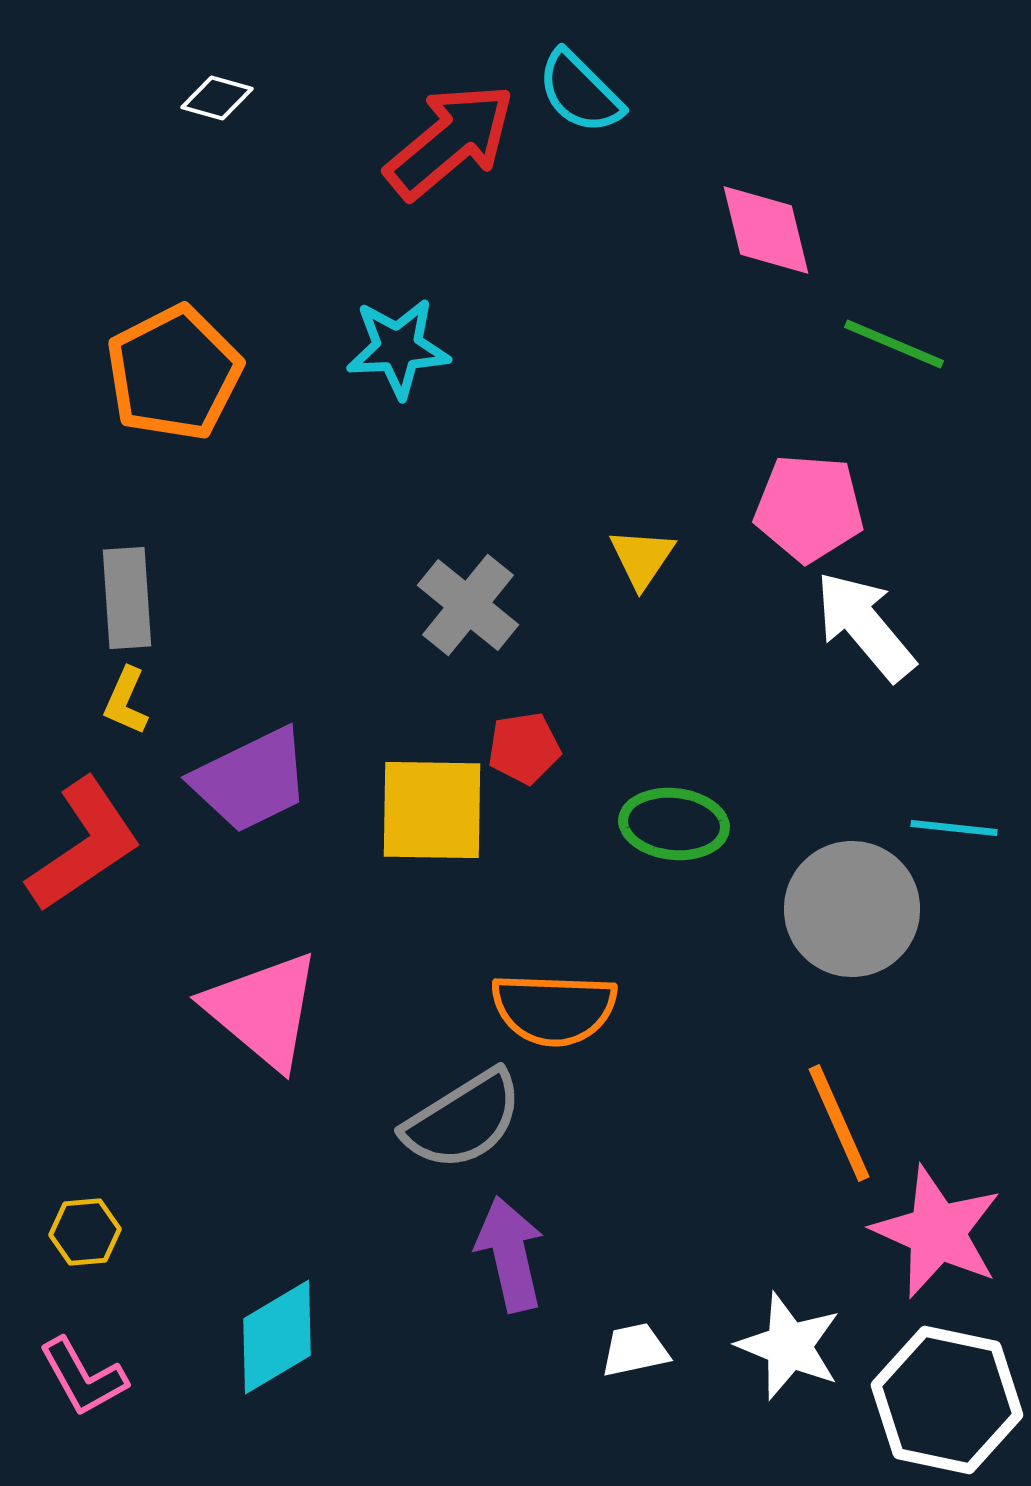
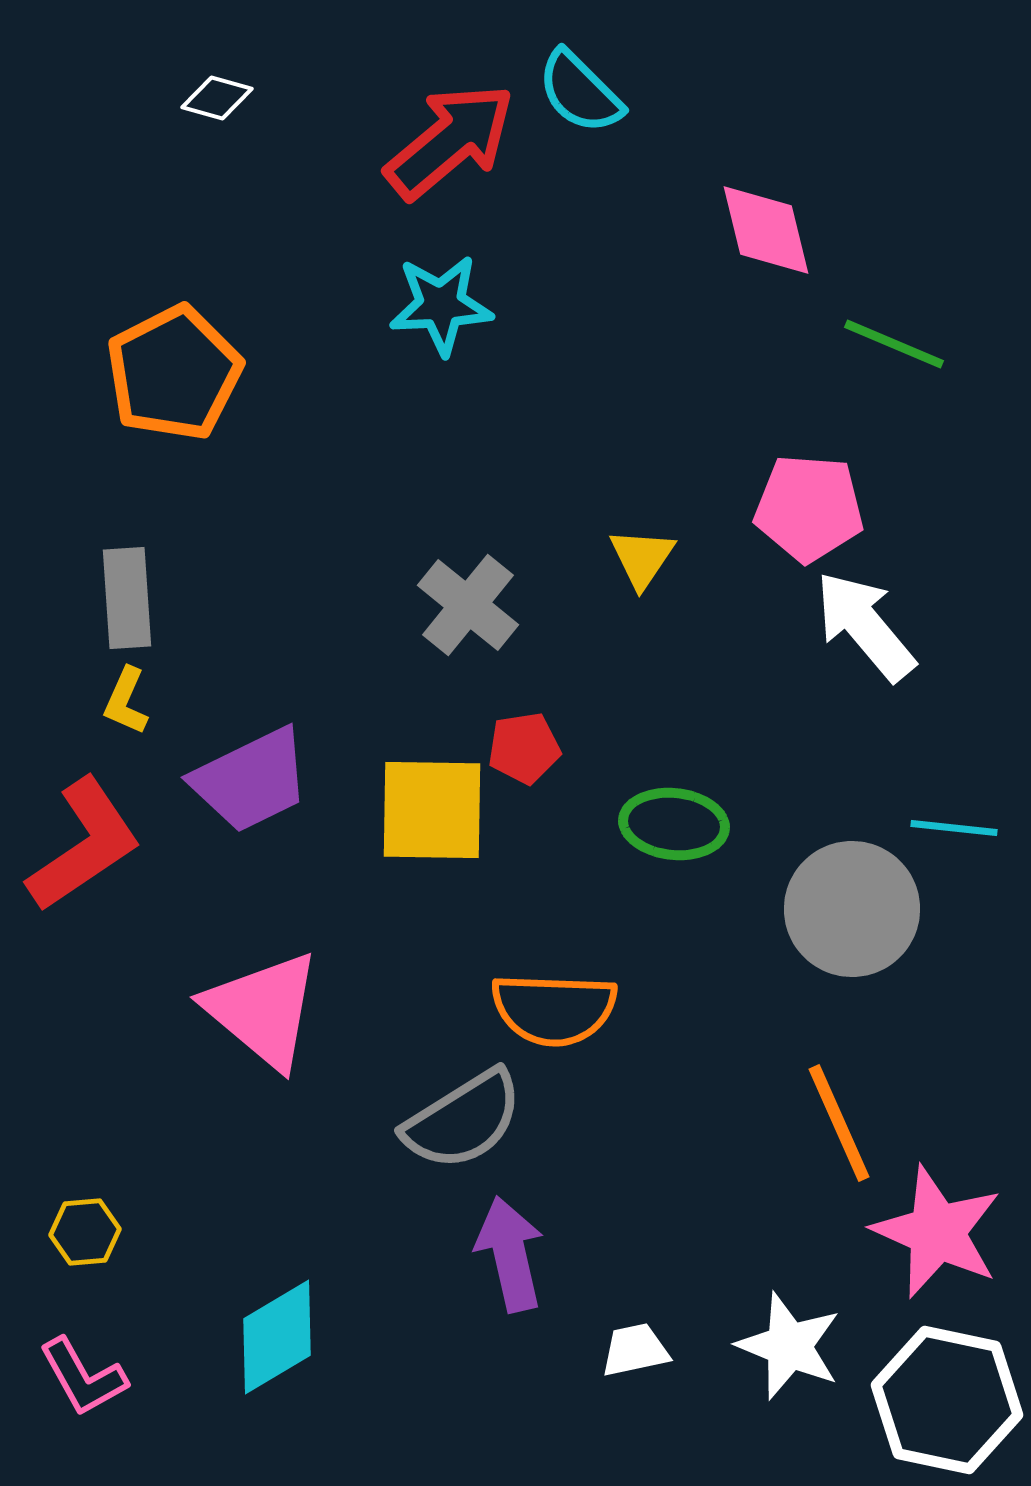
cyan star: moved 43 px right, 43 px up
